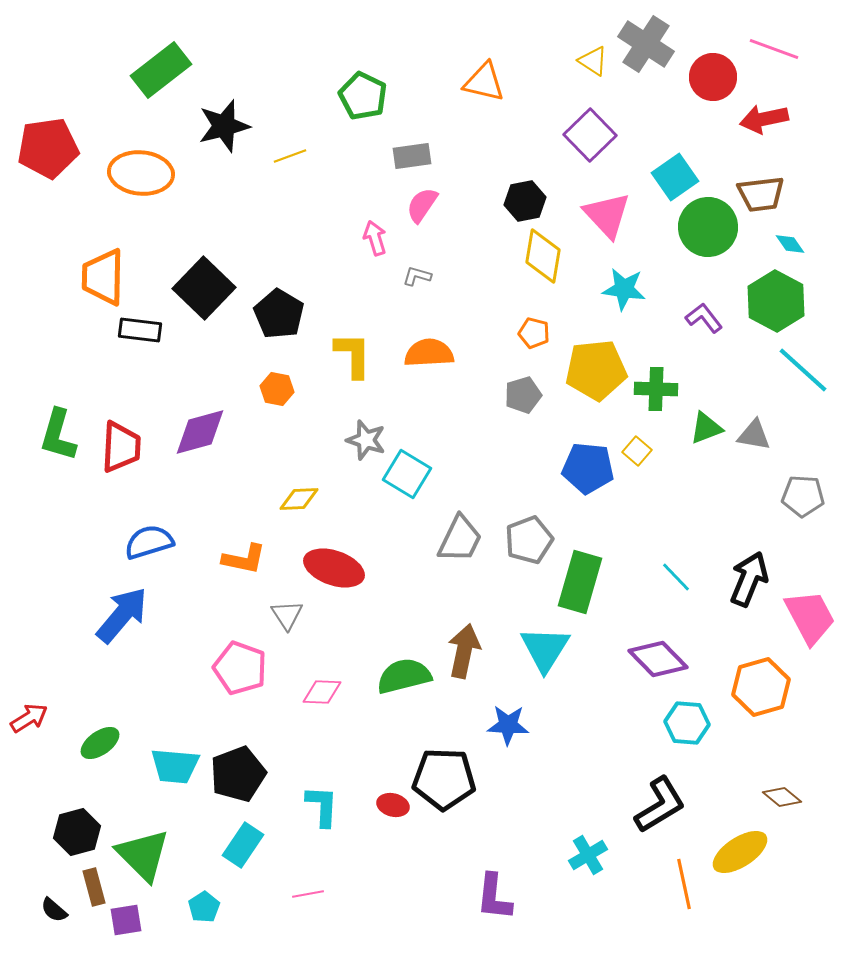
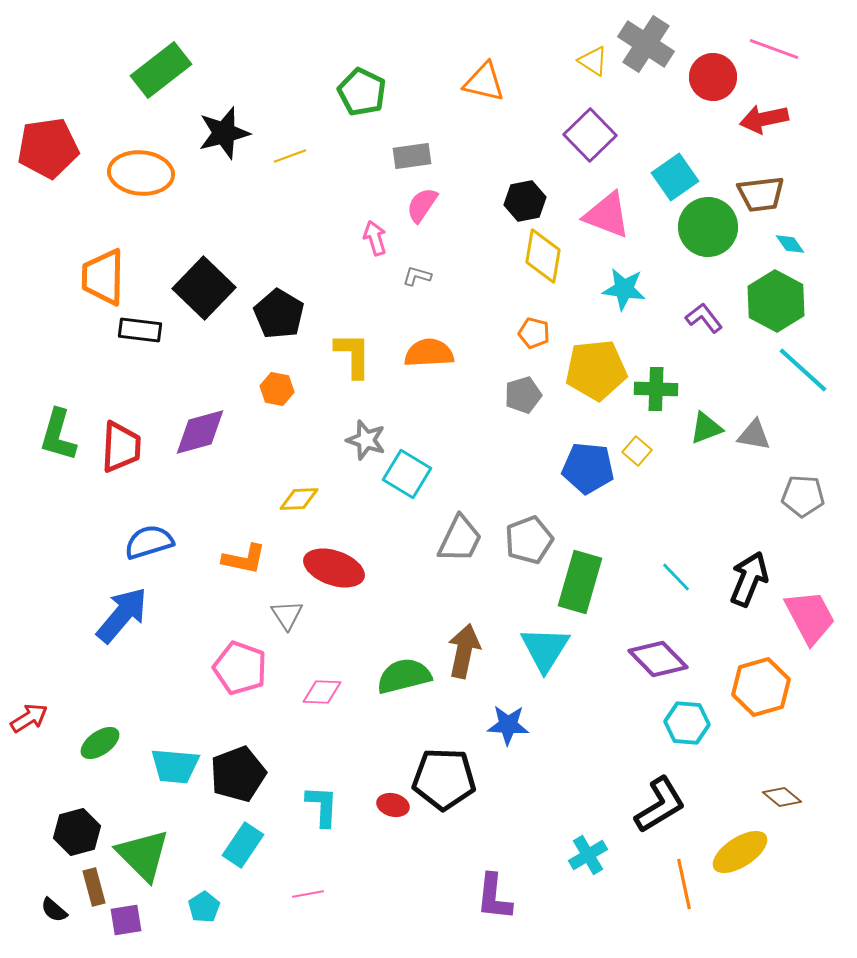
green pentagon at (363, 96): moved 1 px left, 4 px up
black star at (224, 126): moved 7 px down
pink triangle at (607, 215): rotated 26 degrees counterclockwise
